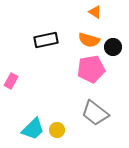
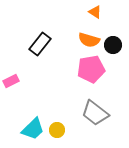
black rectangle: moved 6 px left, 4 px down; rotated 40 degrees counterclockwise
black circle: moved 2 px up
pink rectangle: rotated 35 degrees clockwise
